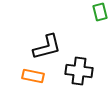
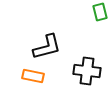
black cross: moved 8 px right
